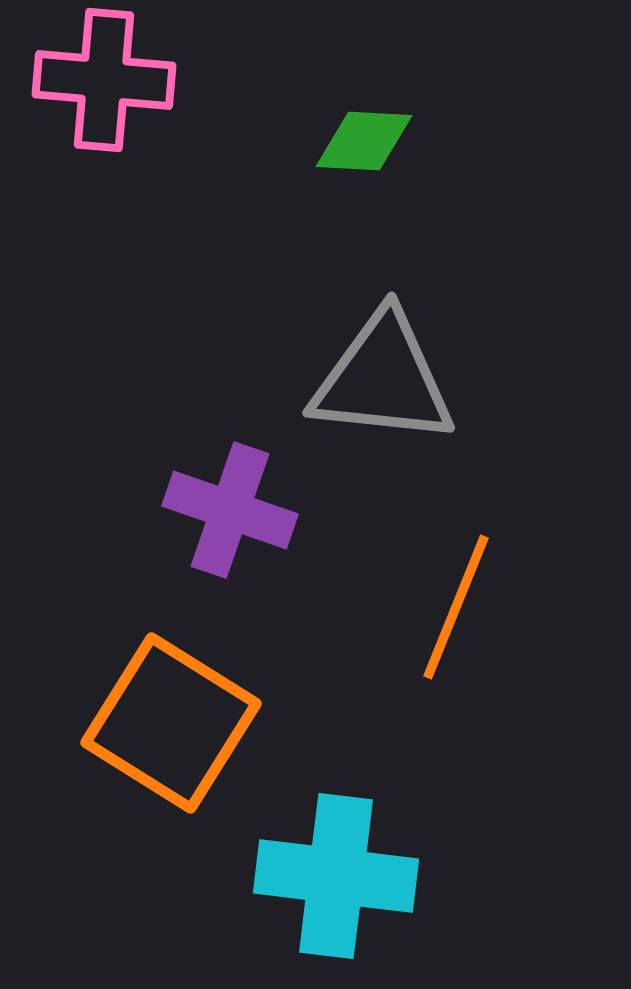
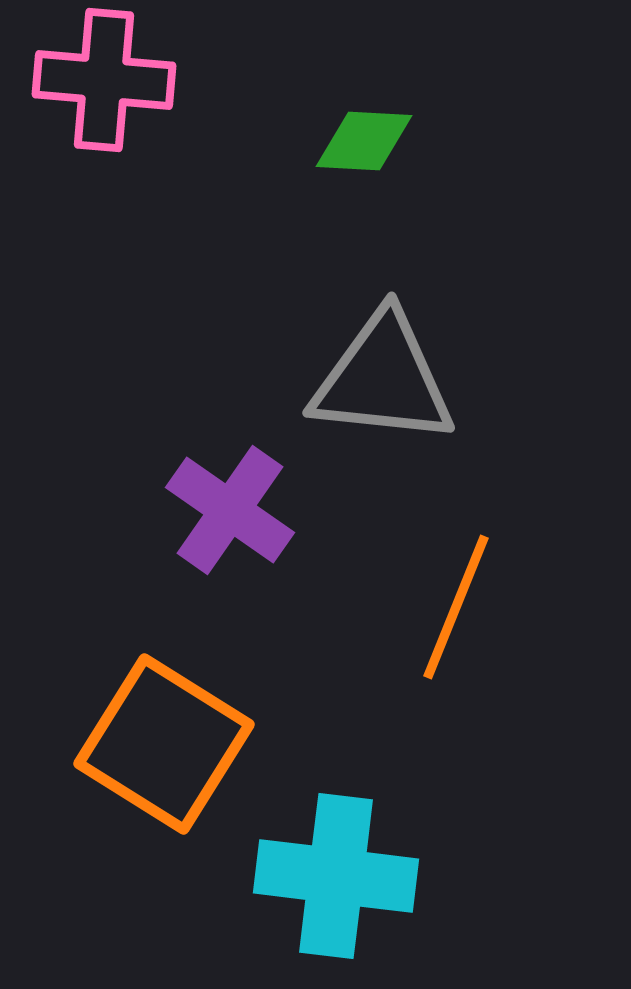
purple cross: rotated 16 degrees clockwise
orange square: moved 7 px left, 21 px down
